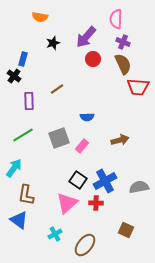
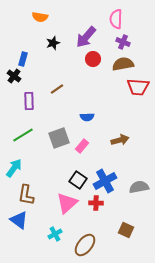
brown semicircle: rotated 75 degrees counterclockwise
